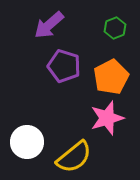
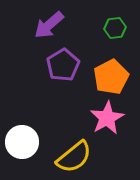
green hexagon: rotated 15 degrees clockwise
purple pentagon: moved 1 px left, 1 px up; rotated 24 degrees clockwise
pink star: rotated 12 degrees counterclockwise
white circle: moved 5 px left
